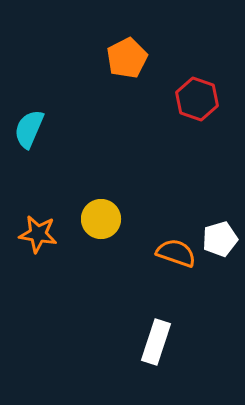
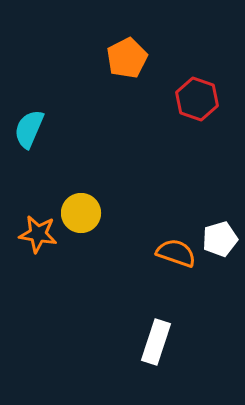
yellow circle: moved 20 px left, 6 px up
